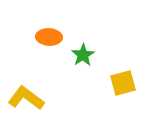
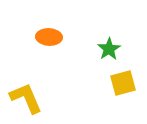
green star: moved 26 px right, 6 px up
yellow L-shape: rotated 30 degrees clockwise
